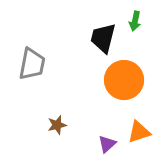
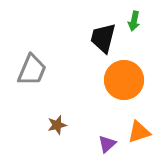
green arrow: moved 1 px left
gray trapezoid: moved 6 px down; rotated 12 degrees clockwise
